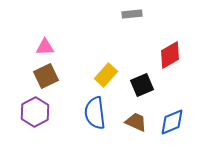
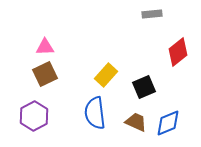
gray rectangle: moved 20 px right
red diamond: moved 8 px right, 3 px up; rotated 8 degrees counterclockwise
brown square: moved 1 px left, 2 px up
black square: moved 2 px right, 2 px down
purple hexagon: moved 1 px left, 4 px down
blue diamond: moved 4 px left, 1 px down
